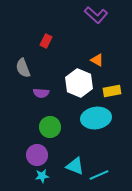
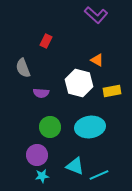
white hexagon: rotated 8 degrees counterclockwise
cyan ellipse: moved 6 px left, 9 px down
